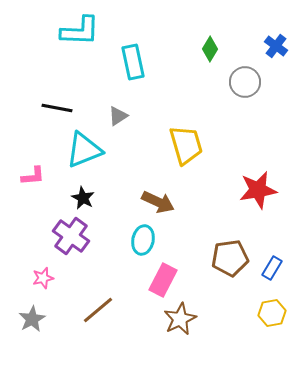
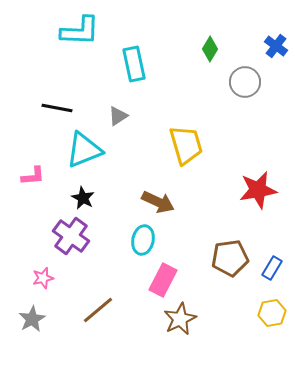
cyan rectangle: moved 1 px right, 2 px down
